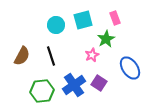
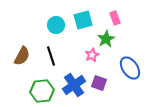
purple square: rotated 14 degrees counterclockwise
